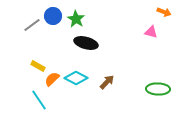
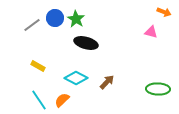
blue circle: moved 2 px right, 2 px down
orange semicircle: moved 10 px right, 21 px down
